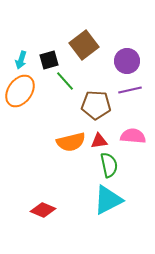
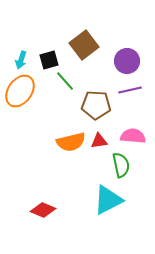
green semicircle: moved 12 px right
